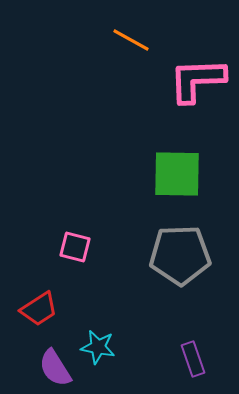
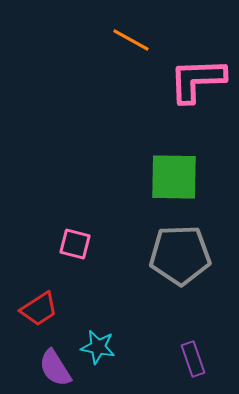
green square: moved 3 px left, 3 px down
pink square: moved 3 px up
